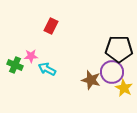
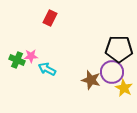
red rectangle: moved 1 px left, 8 px up
green cross: moved 2 px right, 5 px up
